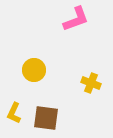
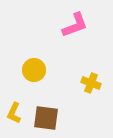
pink L-shape: moved 1 px left, 6 px down
